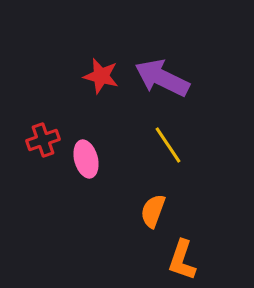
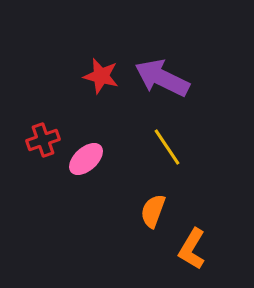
yellow line: moved 1 px left, 2 px down
pink ellipse: rotated 63 degrees clockwise
orange L-shape: moved 10 px right, 11 px up; rotated 12 degrees clockwise
